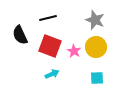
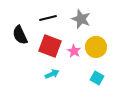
gray star: moved 14 px left, 1 px up
cyan square: rotated 32 degrees clockwise
